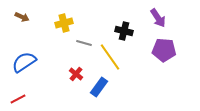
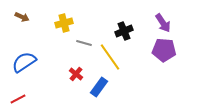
purple arrow: moved 5 px right, 5 px down
black cross: rotated 36 degrees counterclockwise
